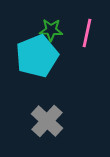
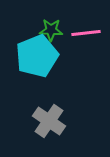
pink line: moved 1 px left; rotated 72 degrees clockwise
gray cross: moved 2 px right; rotated 8 degrees counterclockwise
